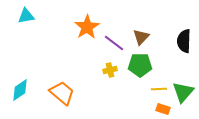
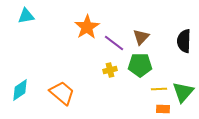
orange rectangle: rotated 16 degrees counterclockwise
